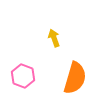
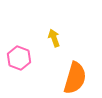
pink hexagon: moved 4 px left, 18 px up
